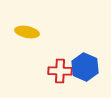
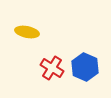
red cross: moved 8 px left, 3 px up; rotated 30 degrees clockwise
